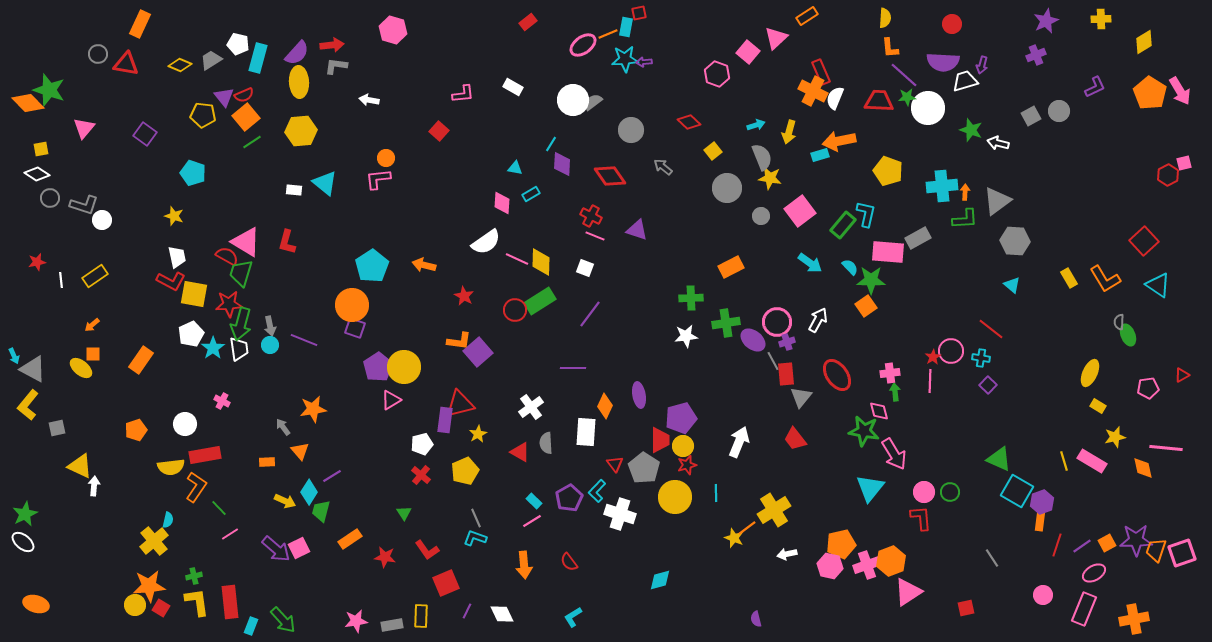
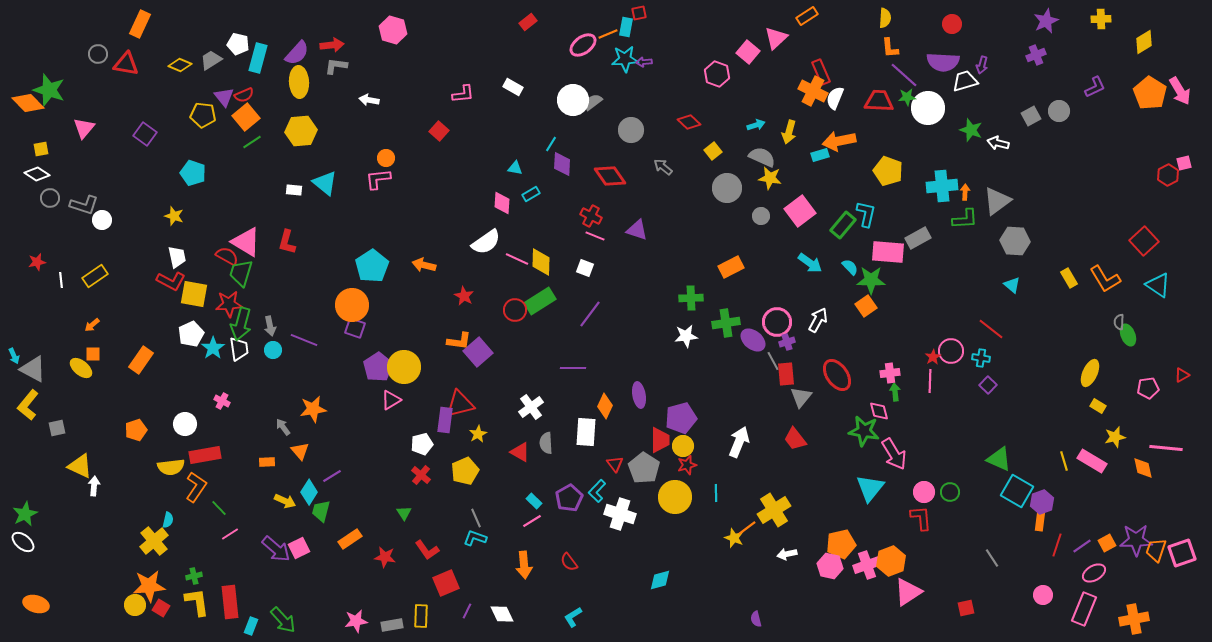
gray semicircle at (762, 157): rotated 44 degrees counterclockwise
cyan circle at (270, 345): moved 3 px right, 5 px down
